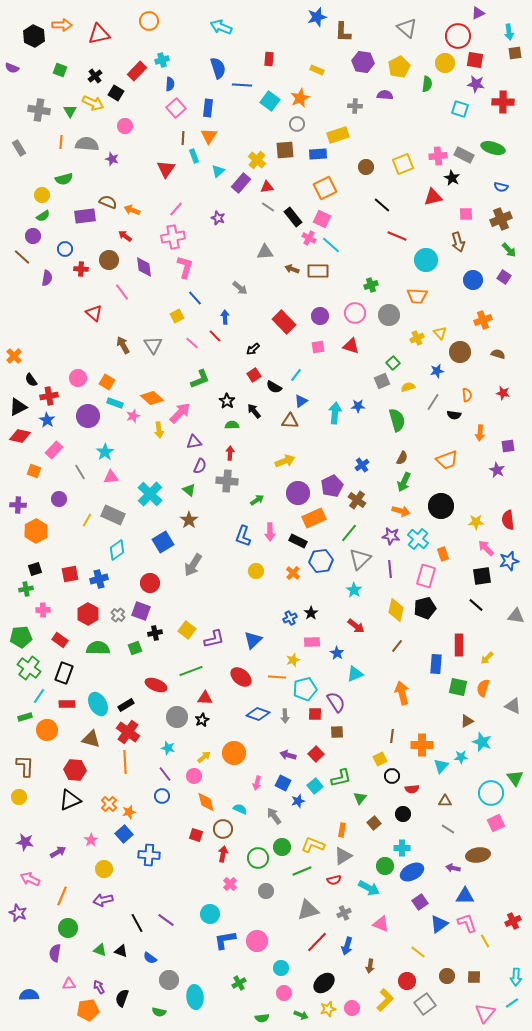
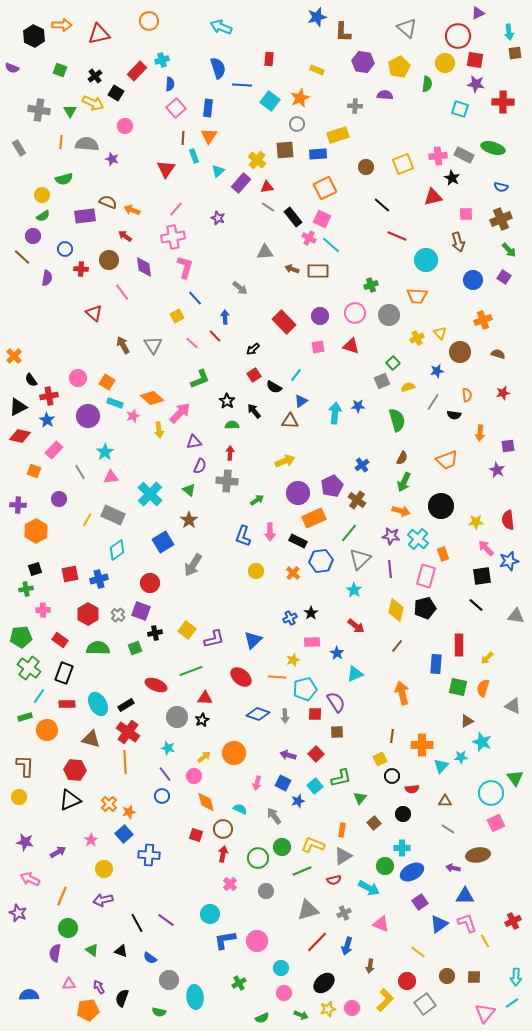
red star at (503, 393): rotated 24 degrees counterclockwise
green triangle at (100, 950): moved 8 px left; rotated 16 degrees clockwise
green semicircle at (262, 1018): rotated 16 degrees counterclockwise
